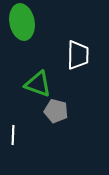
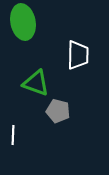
green ellipse: moved 1 px right
green triangle: moved 2 px left, 1 px up
gray pentagon: moved 2 px right
